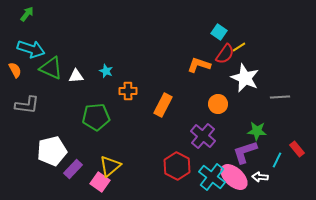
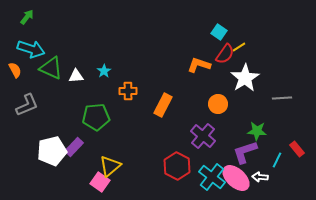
green arrow: moved 3 px down
cyan star: moved 2 px left; rotated 16 degrees clockwise
white star: rotated 16 degrees clockwise
gray line: moved 2 px right, 1 px down
gray L-shape: rotated 30 degrees counterclockwise
purple rectangle: moved 1 px right, 22 px up
pink ellipse: moved 2 px right, 1 px down
